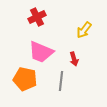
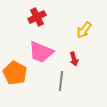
orange pentagon: moved 10 px left, 6 px up; rotated 15 degrees clockwise
